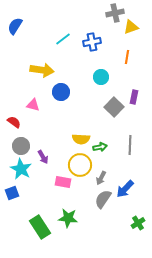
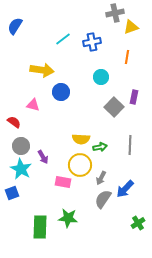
green rectangle: rotated 35 degrees clockwise
